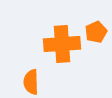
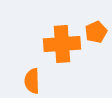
orange semicircle: moved 1 px right, 1 px up
